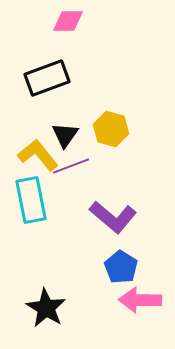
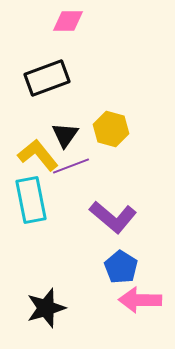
black star: rotated 24 degrees clockwise
